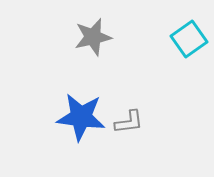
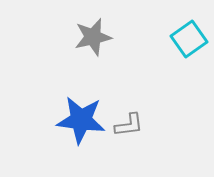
blue star: moved 3 px down
gray L-shape: moved 3 px down
